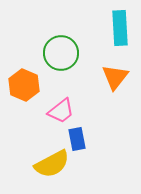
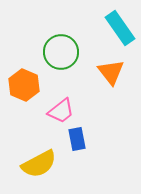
cyan rectangle: rotated 32 degrees counterclockwise
green circle: moved 1 px up
orange triangle: moved 4 px left, 5 px up; rotated 16 degrees counterclockwise
yellow semicircle: moved 13 px left
